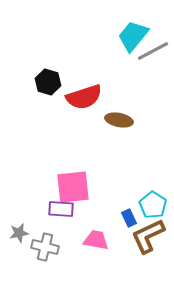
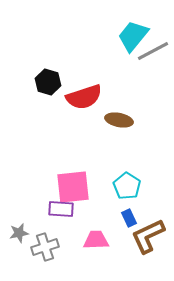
cyan pentagon: moved 26 px left, 19 px up
pink trapezoid: rotated 12 degrees counterclockwise
gray cross: rotated 32 degrees counterclockwise
